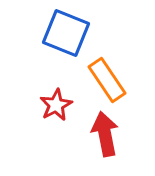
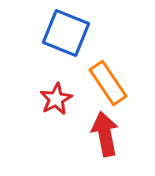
orange rectangle: moved 1 px right, 3 px down
red star: moved 6 px up
